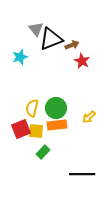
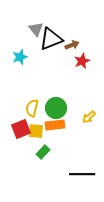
red star: rotated 21 degrees clockwise
orange rectangle: moved 2 px left
